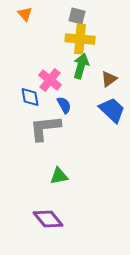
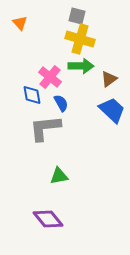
orange triangle: moved 5 px left, 9 px down
yellow cross: rotated 12 degrees clockwise
green arrow: rotated 75 degrees clockwise
pink cross: moved 3 px up
blue diamond: moved 2 px right, 2 px up
blue semicircle: moved 3 px left, 2 px up
